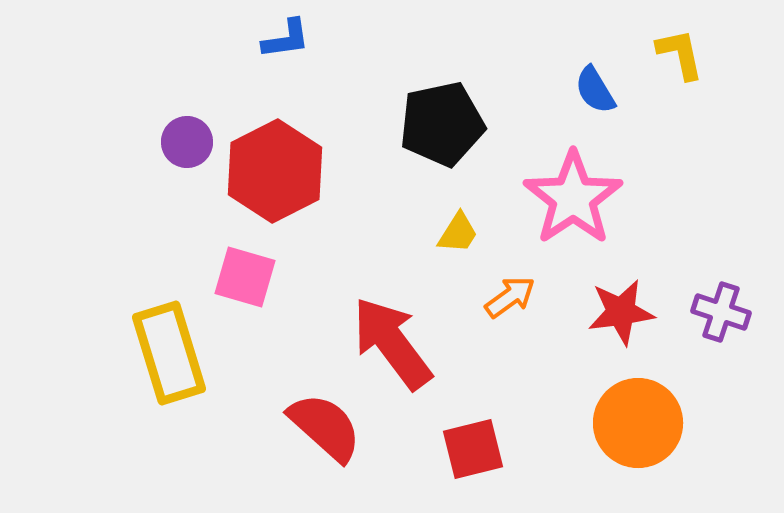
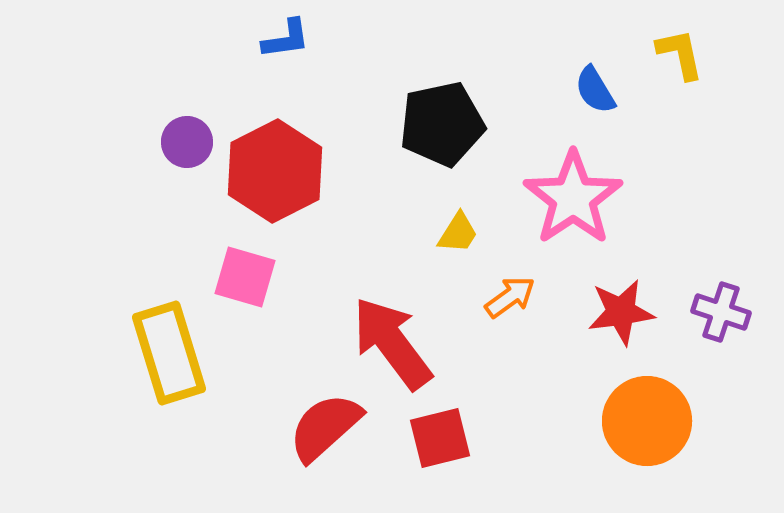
orange circle: moved 9 px right, 2 px up
red semicircle: rotated 84 degrees counterclockwise
red square: moved 33 px left, 11 px up
